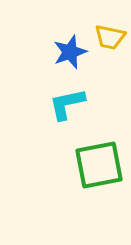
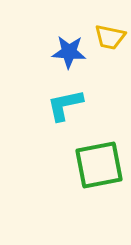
blue star: moved 1 px left; rotated 24 degrees clockwise
cyan L-shape: moved 2 px left, 1 px down
